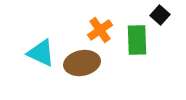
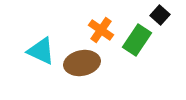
orange cross: moved 1 px right; rotated 20 degrees counterclockwise
green rectangle: rotated 36 degrees clockwise
cyan triangle: moved 2 px up
